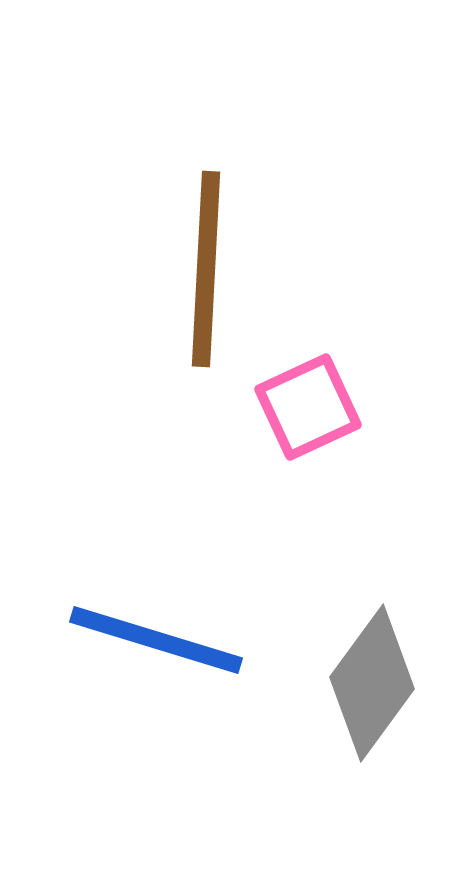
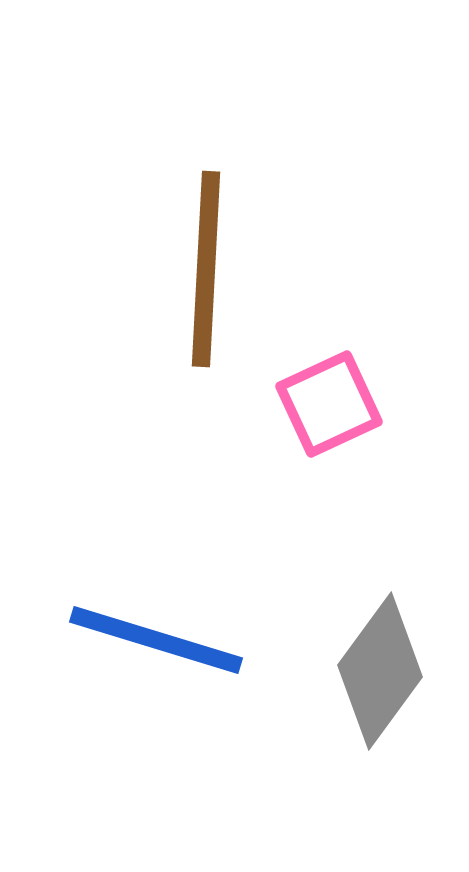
pink square: moved 21 px right, 3 px up
gray diamond: moved 8 px right, 12 px up
